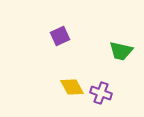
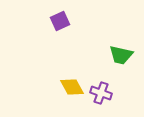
purple square: moved 15 px up
green trapezoid: moved 4 px down
